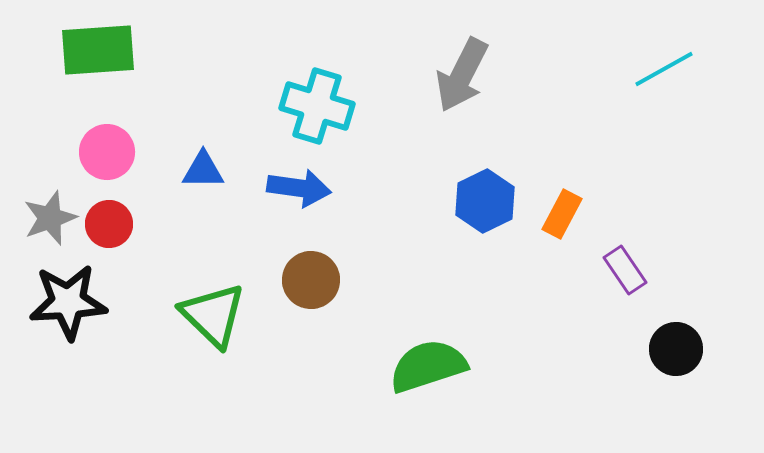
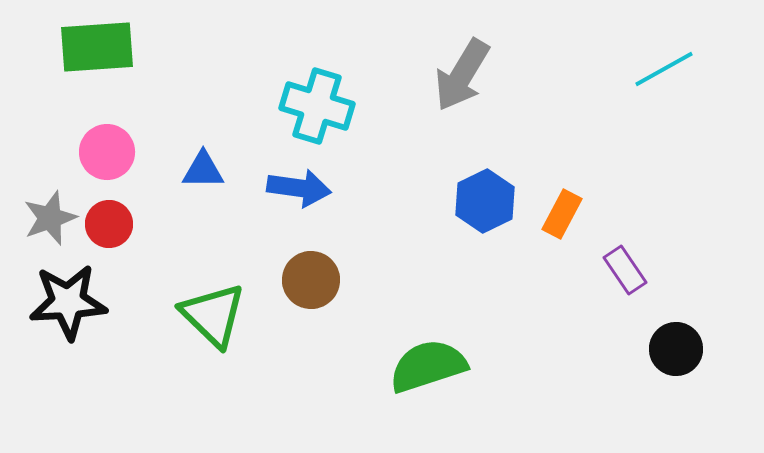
green rectangle: moved 1 px left, 3 px up
gray arrow: rotated 4 degrees clockwise
